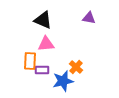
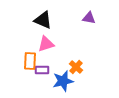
pink triangle: rotated 12 degrees counterclockwise
